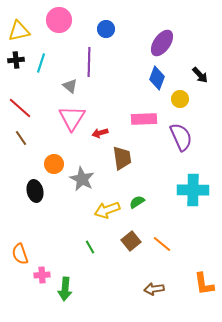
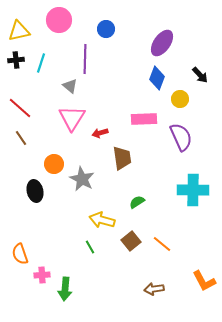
purple line: moved 4 px left, 3 px up
yellow arrow: moved 5 px left, 10 px down; rotated 35 degrees clockwise
orange L-shape: moved 3 px up; rotated 20 degrees counterclockwise
